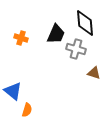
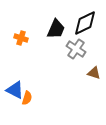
black diamond: rotated 68 degrees clockwise
black trapezoid: moved 5 px up
gray cross: rotated 18 degrees clockwise
blue triangle: moved 2 px right, 1 px up; rotated 12 degrees counterclockwise
orange semicircle: moved 12 px up
